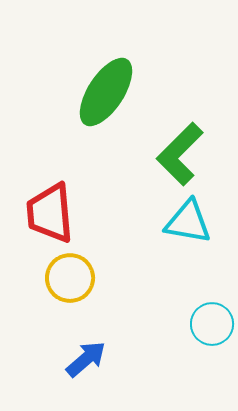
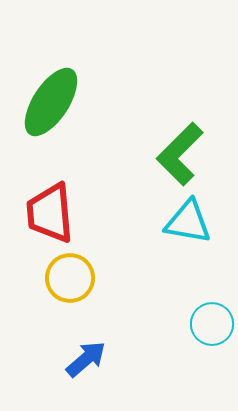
green ellipse: moved 55 px left, 10 px down
